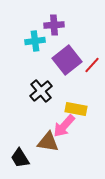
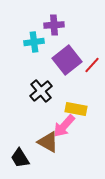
cyan cross: moved 1 px left, 1 px down
brown triangle: rotated 20 degrees clockwise
